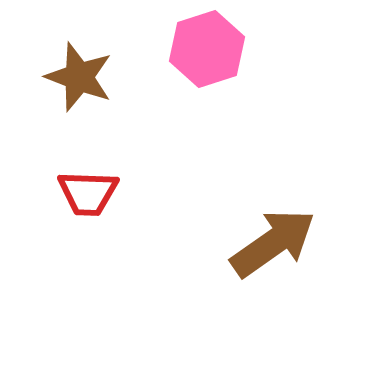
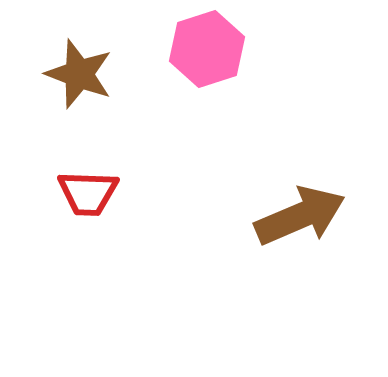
brown star: moved 3 px up
brown arrow: moved 27 px right, 27 px up; rotated 12 degrees clockwise
